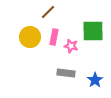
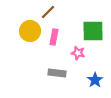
yellow circle: moved 6 px up
pink star: moved 7 px right, 7 px down
gray rectangle: moved 9 px left
